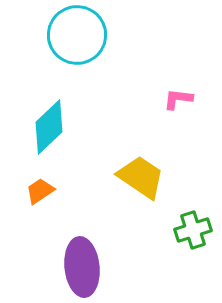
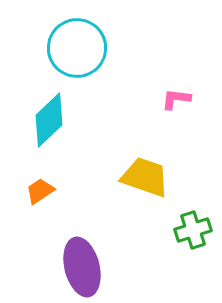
cyan circle: moved 13 px down
pink L-shape: moved 2 px left
cyan diamond: moved 7 px up
yellow trapezoid: moved 4 px right; rotated 15 degrees counterclockwise
purple ellipse: rotated 8 degrees counterclockwise
